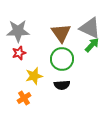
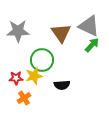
gray triangle: moved 1 px left, 2 px up
red star: moved 3 px left, 25 px down; rotated 16 degrees clockwise
green circle: moved 20 px left, 1 px down
